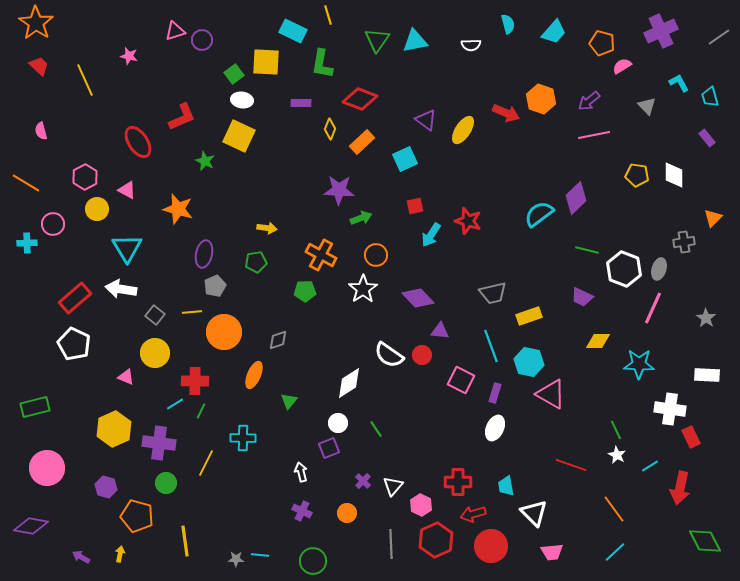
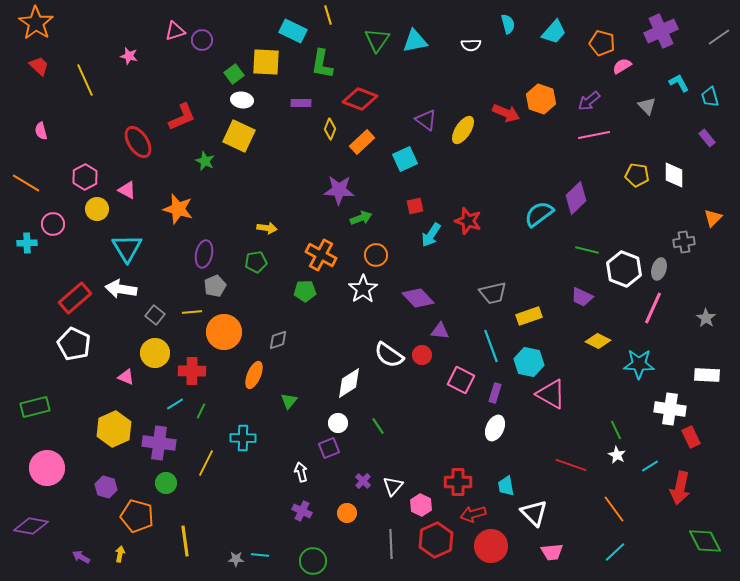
yellow diamond at (598, 341): rotated 25 degrees clockwise
red cross at (195, 381): moved 3 px left, 10 px up
green line at (376, 429): moved 2 px right, 3 px up
